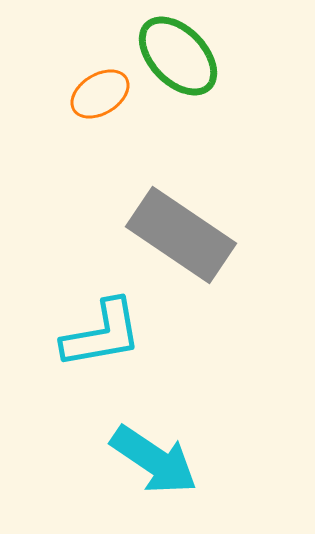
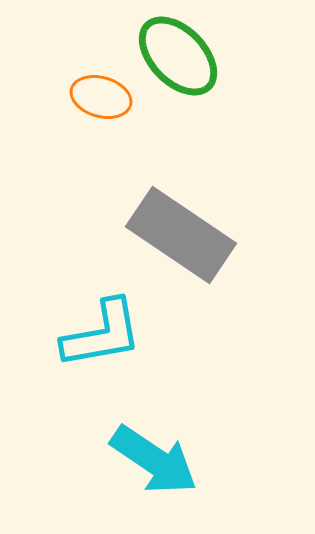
orange ellipse: moved 1 px right, 3 px down; rotated 48 degrees clockwise
